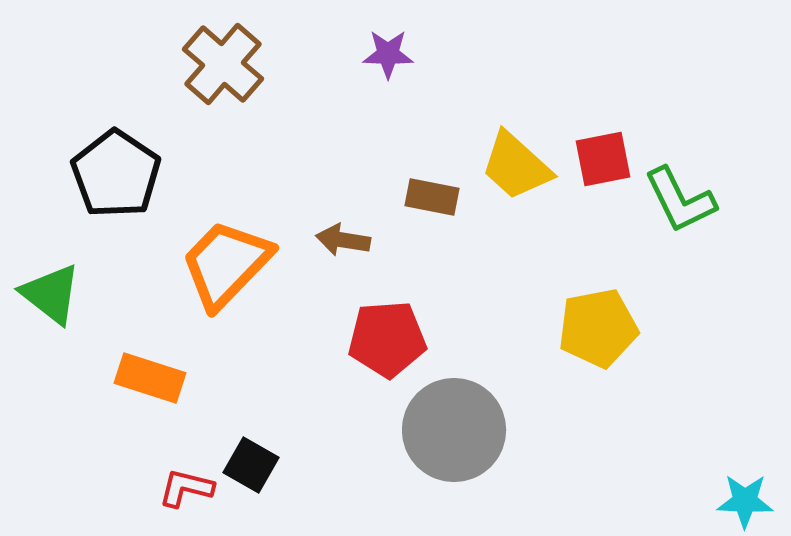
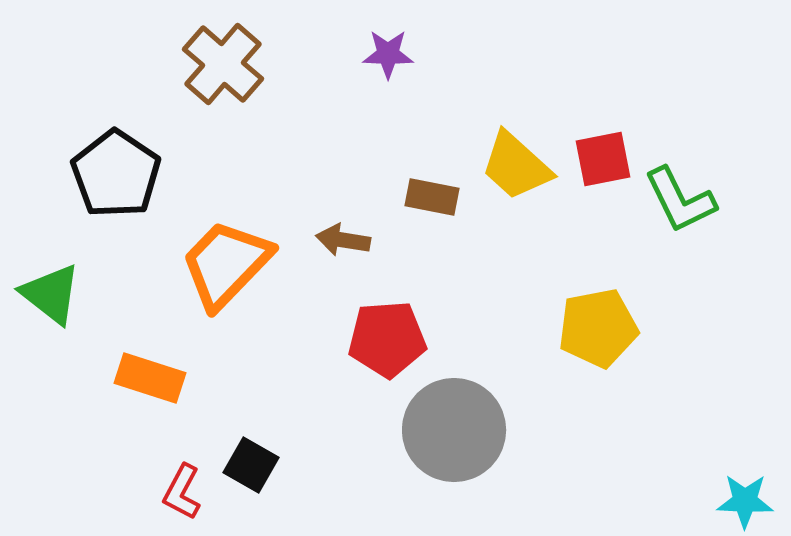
red L-shape: moved 4 px left, 4 px down; rotated 76 degrees counterclockwise
